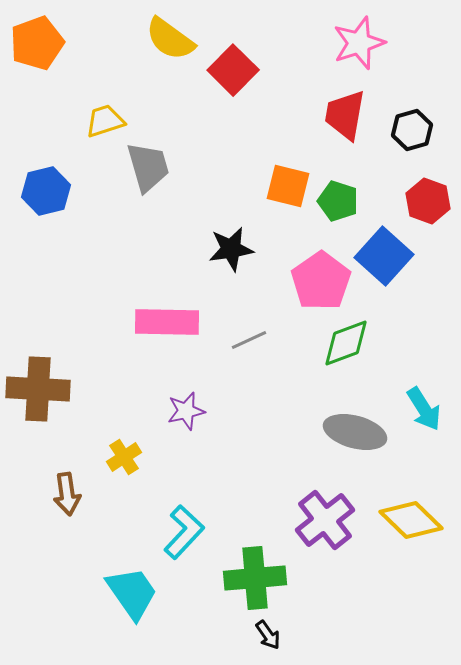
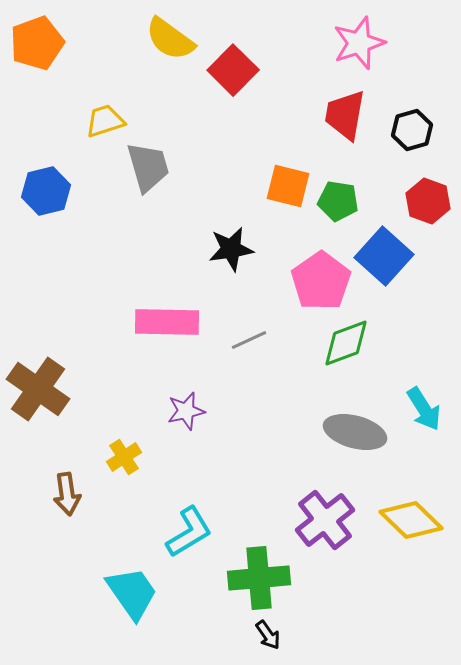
green pentagon: rotated 9 degrees counterclockwise
brown cross: rotated 32 degrees clockwise
cyan L-shape: moved 5 px right; rotated 16 degrees clockwise
green cross: moved 4 px right
